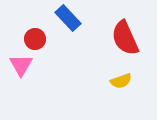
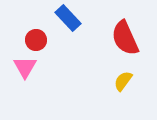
red circle: moved 1 px right, 1 px down
pink triangle: moved 4 px right, 2 px down
yellow semicircle: moved 2 px right; rotated 145 degrees clockwise
